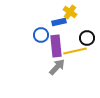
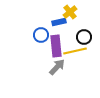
yellow cross: rotated 16 degrees clockwise
black circle: moved 3 px left, 1 px up
